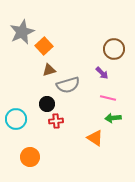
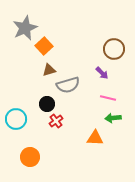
gray star: moved 3 px right, 4 px up
red cross: rotated 32 degrees counterclockwise
orange triangle: rotated 30 degrees counterclockwise
